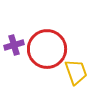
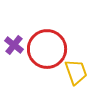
purple cross: rotated 36 degrees counterclockwise
